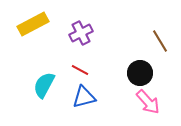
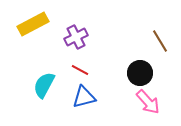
purple cross: moved 5 px left, 4 px down
